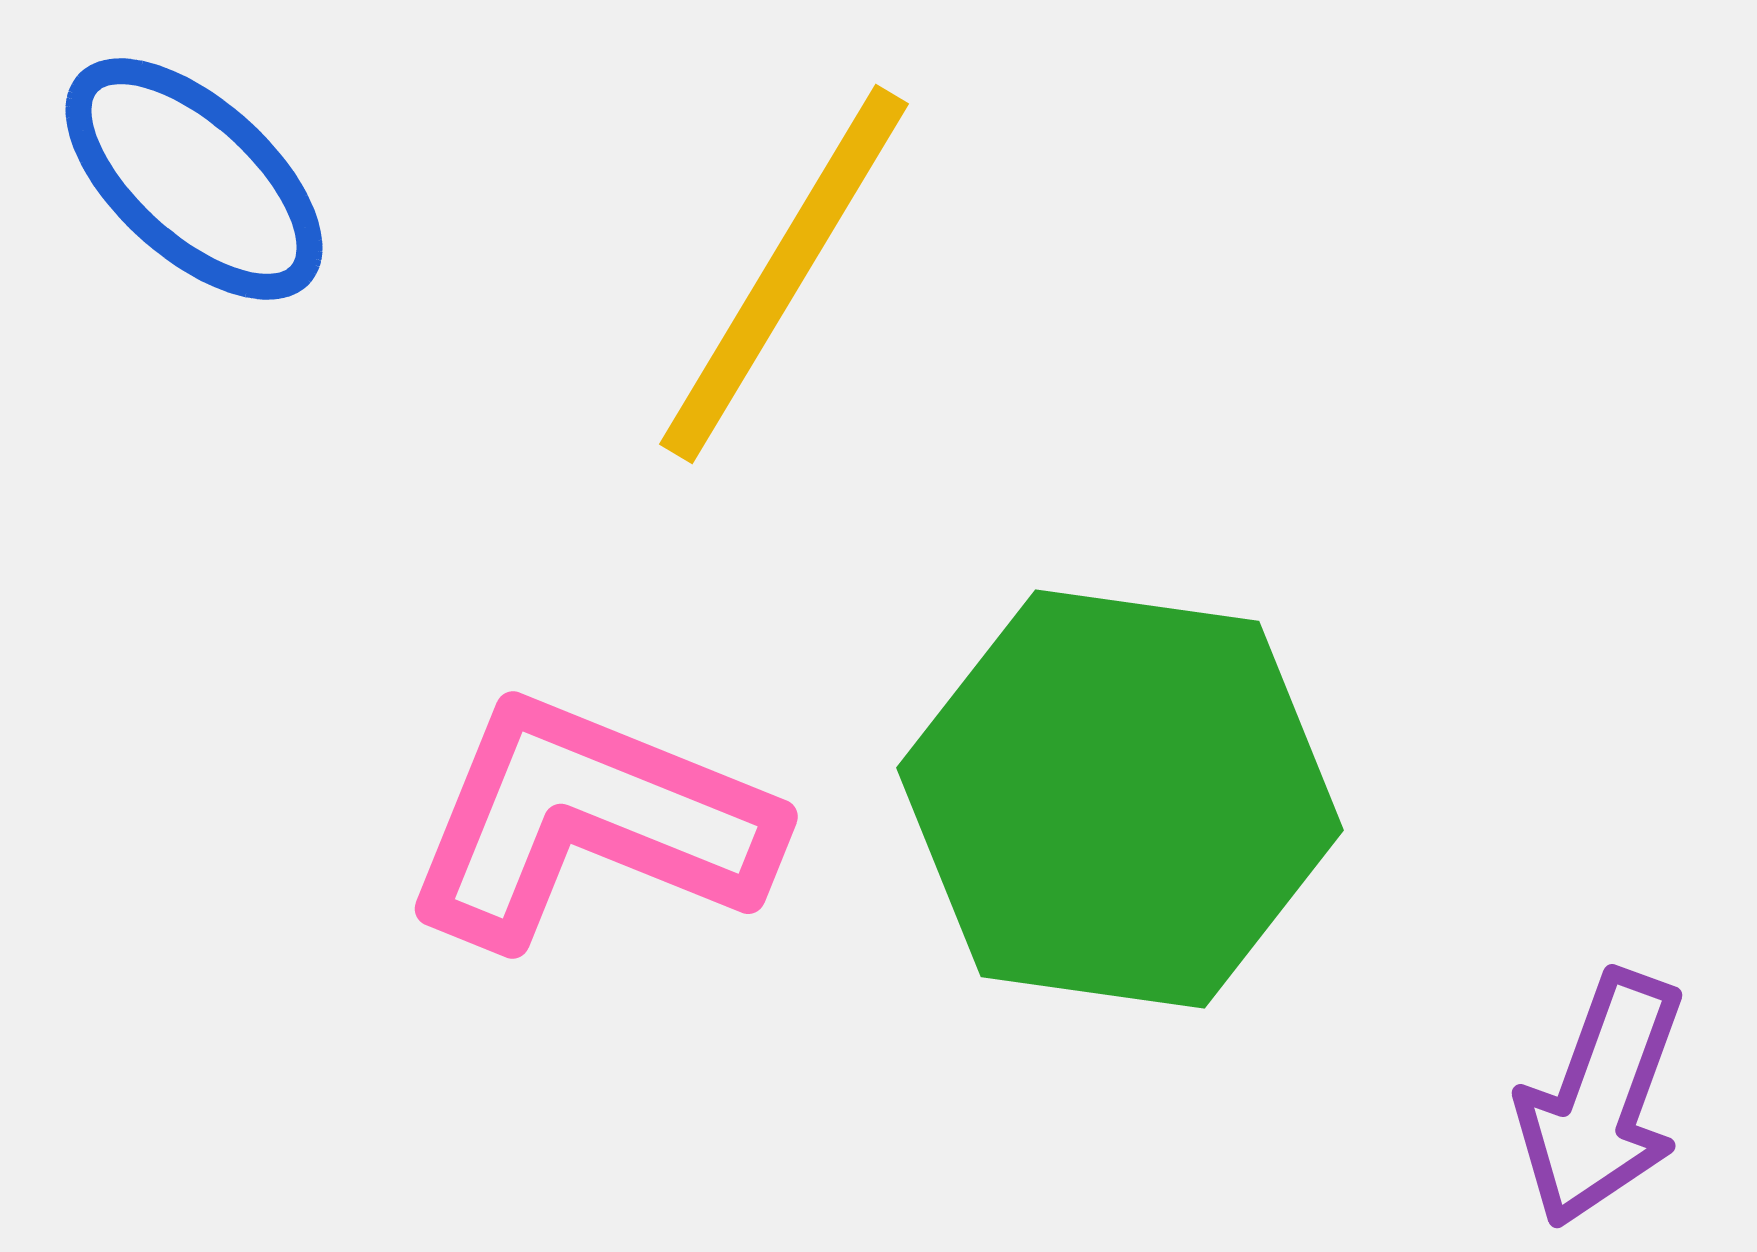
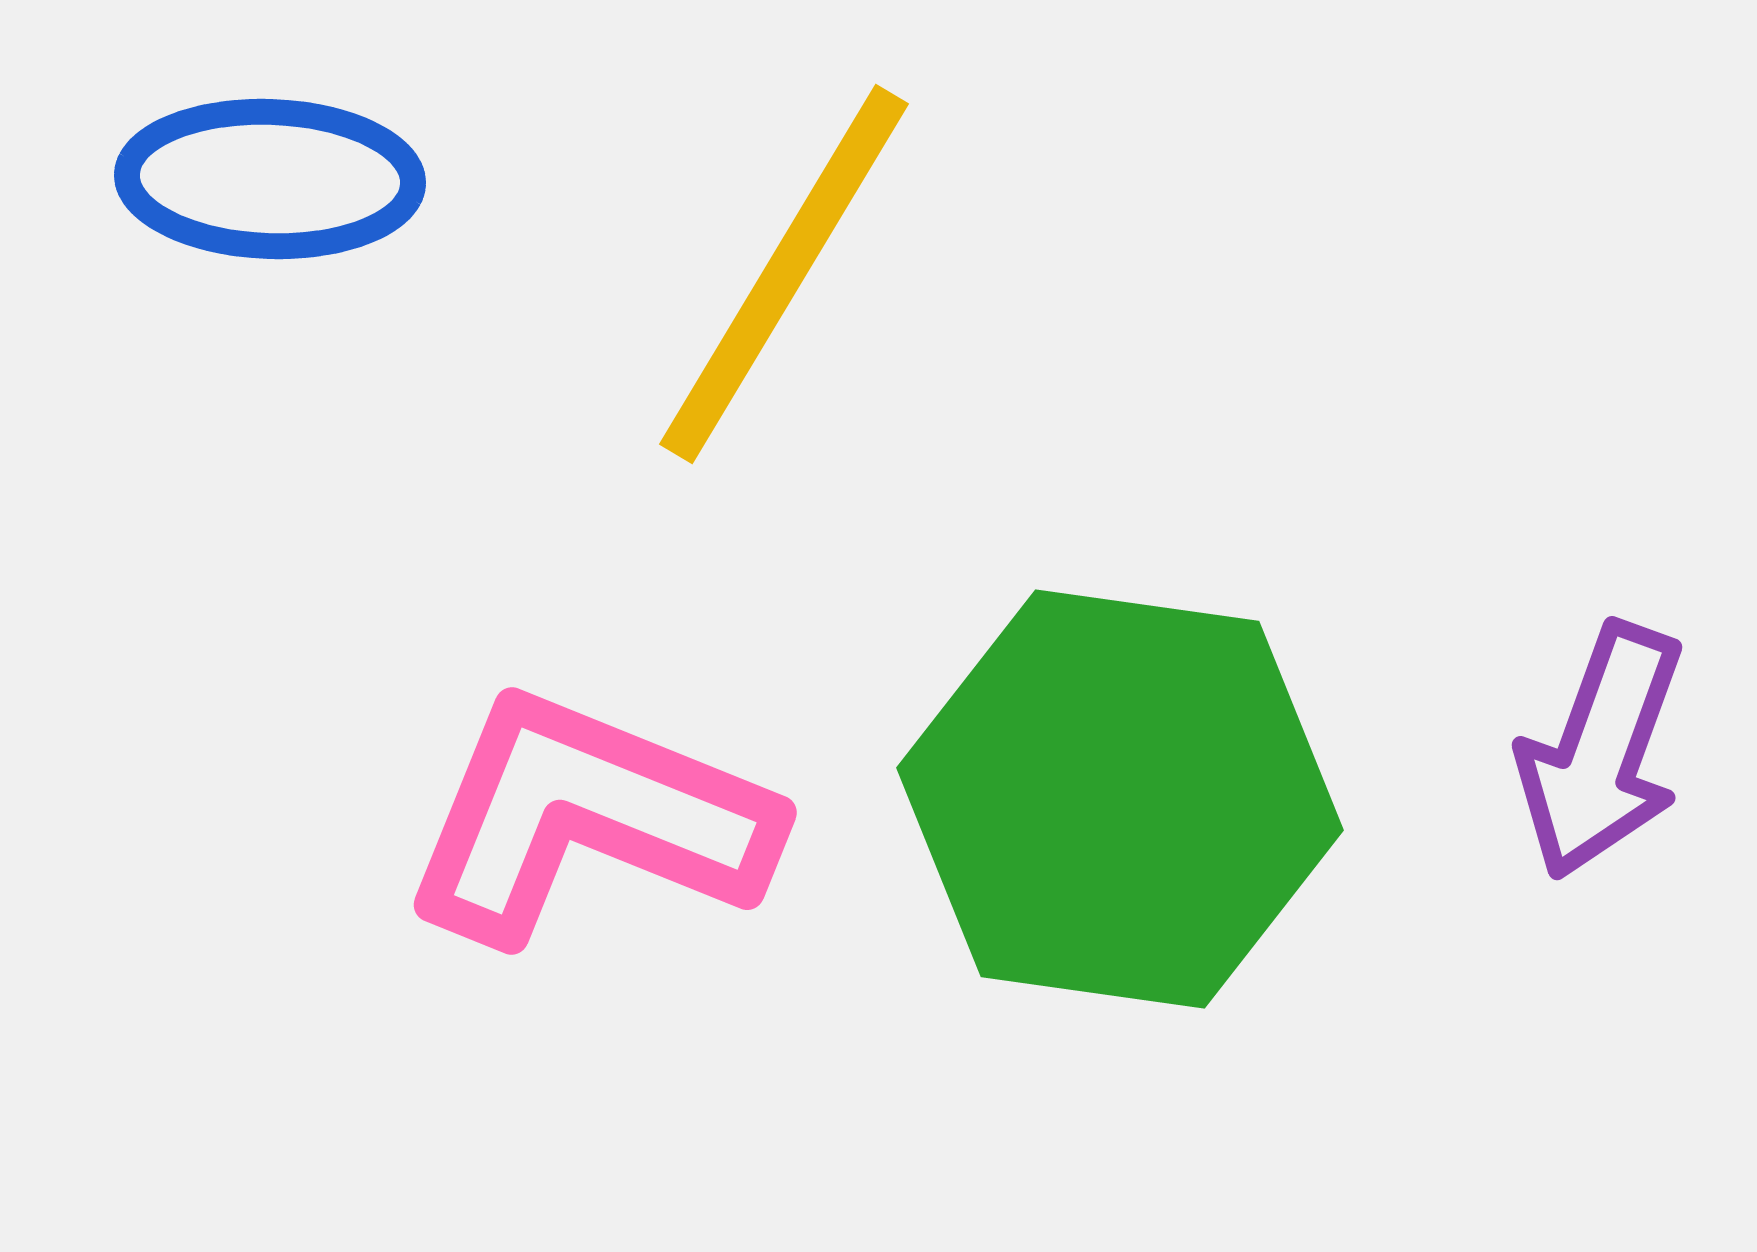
blue ellipse: moved 76 px right; rotated 40 degrees counterclockwise
pink L-shape: moved 1 px left, 4 px up
purple arrow: moved 348 px up
